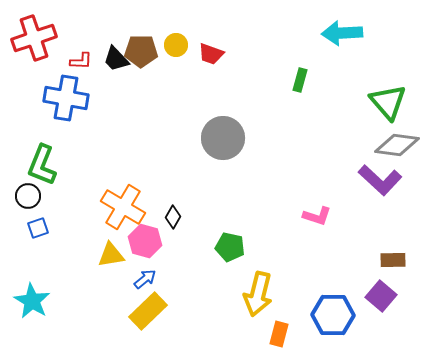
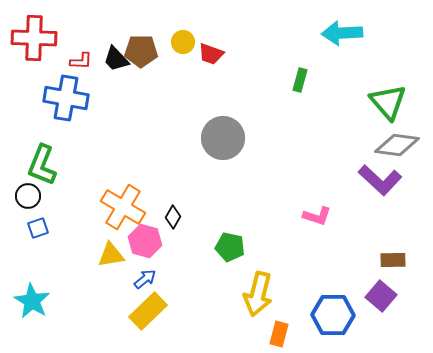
red cross: rotated 21 degrees clockwise
yellow circle: moved 7 px right, 3 px up
